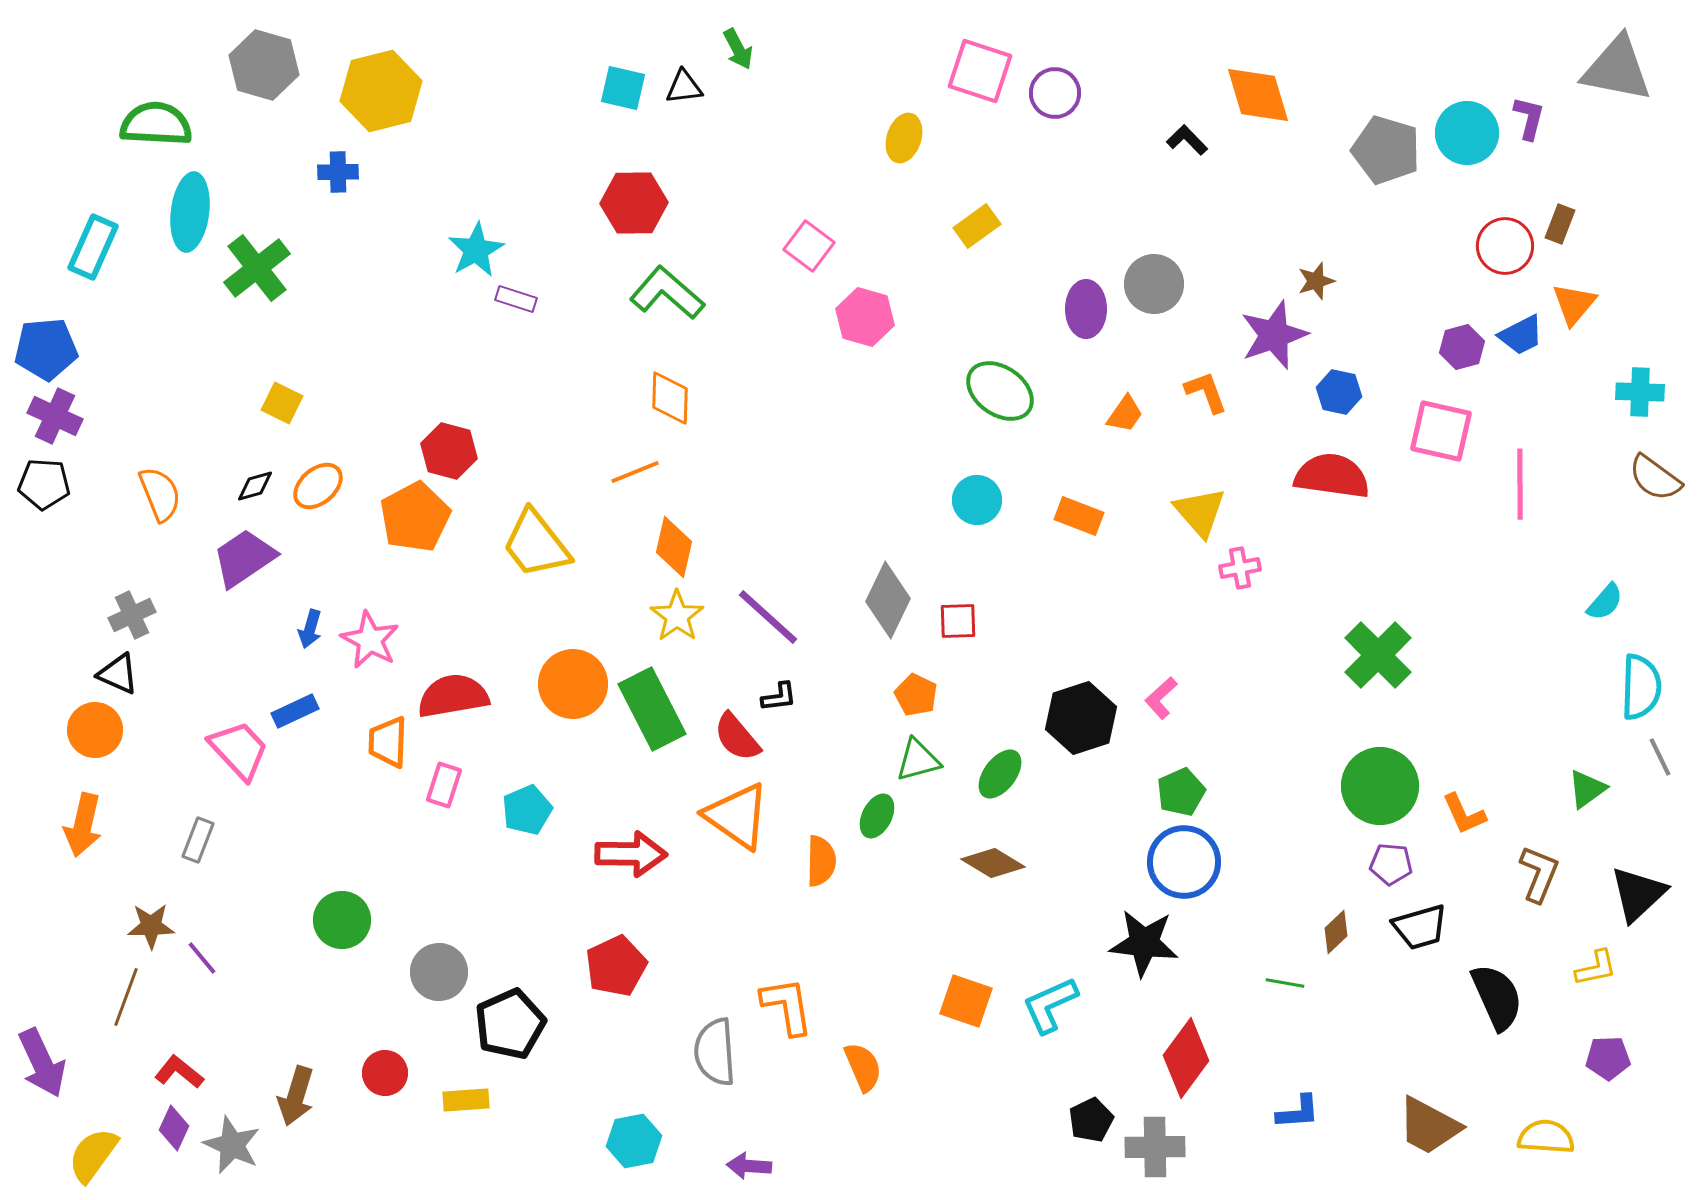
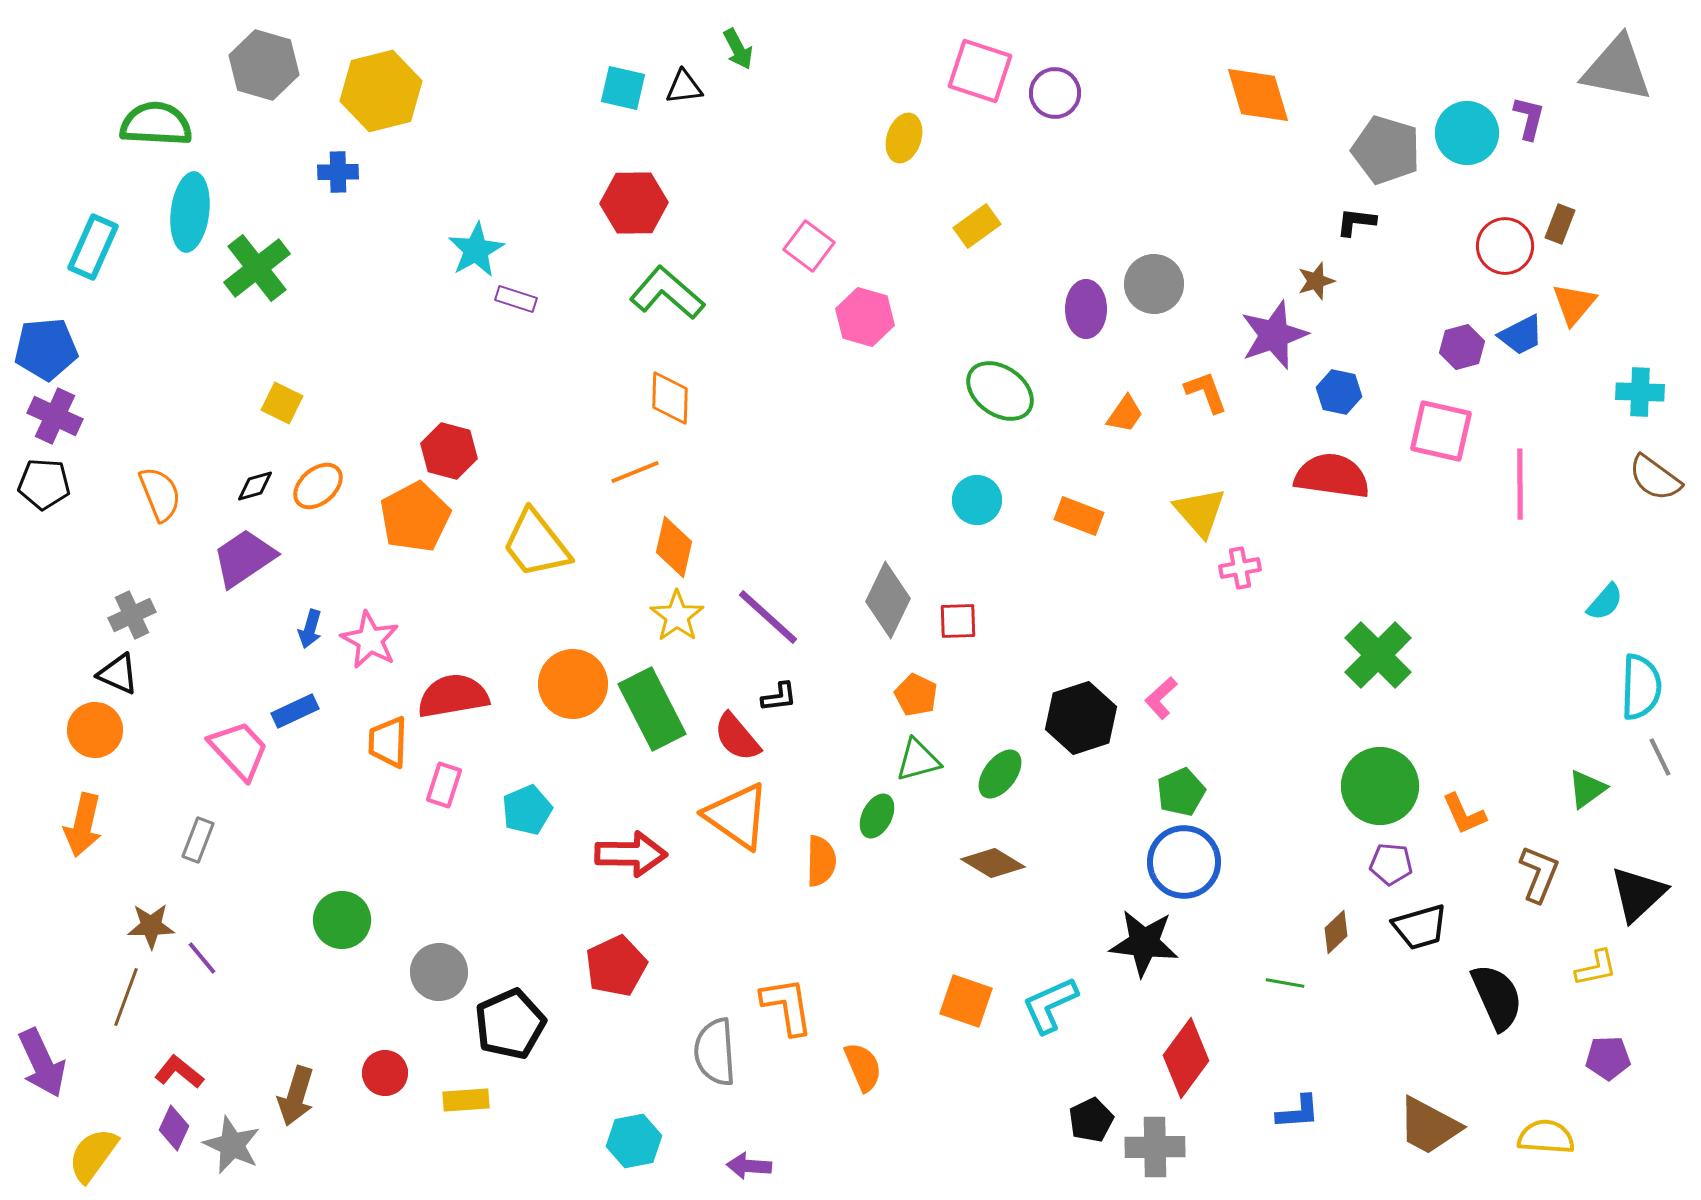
black L-shape at (1187, 140): moved 169 px right, 82 px down; rotated 39 degrees counterclockwise
